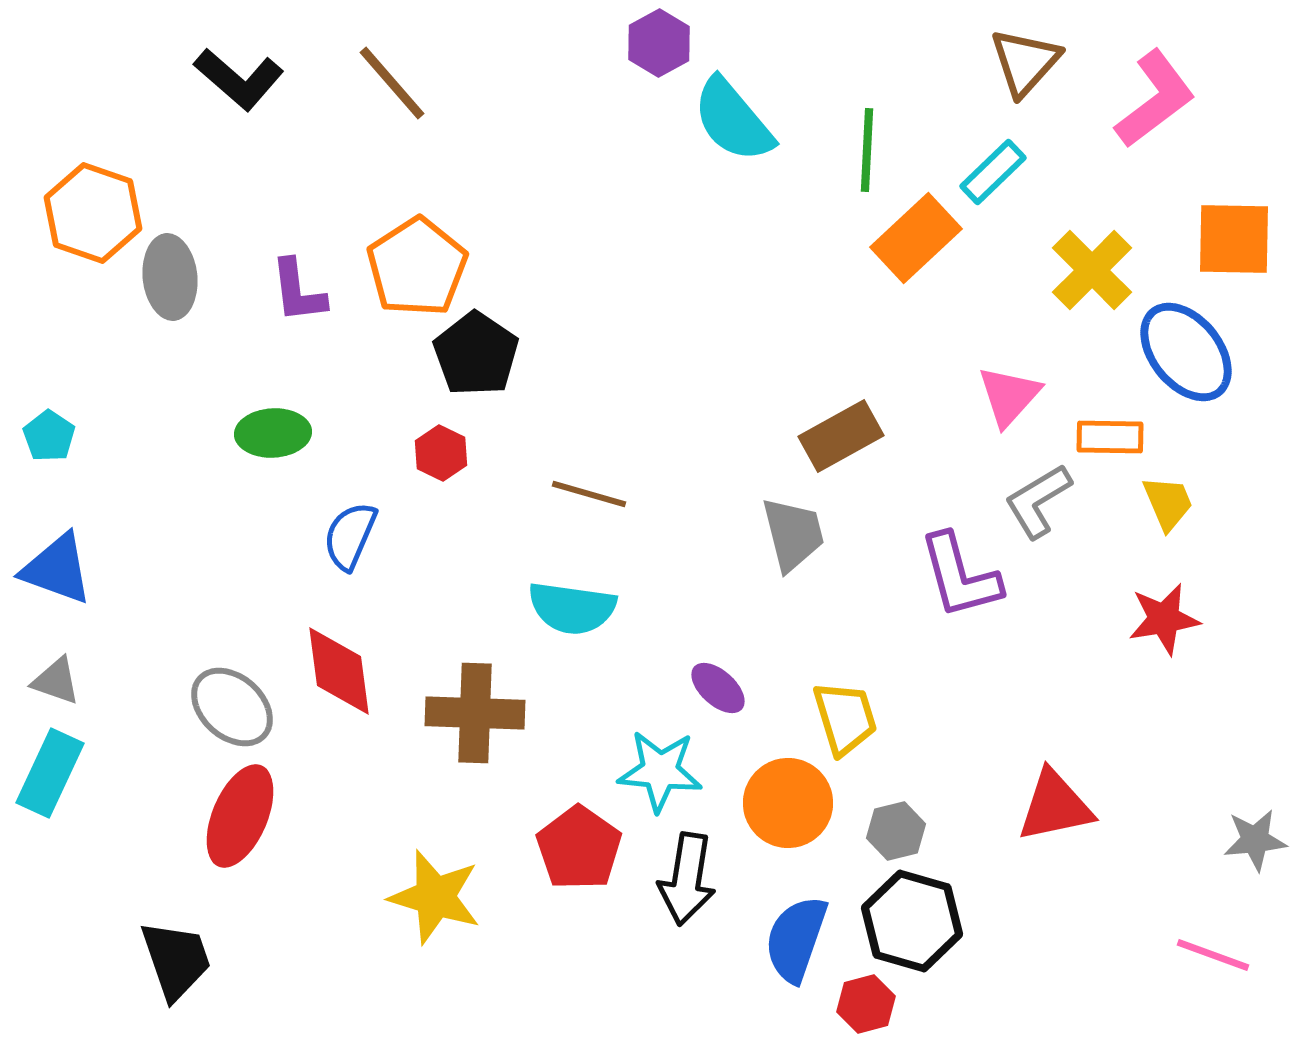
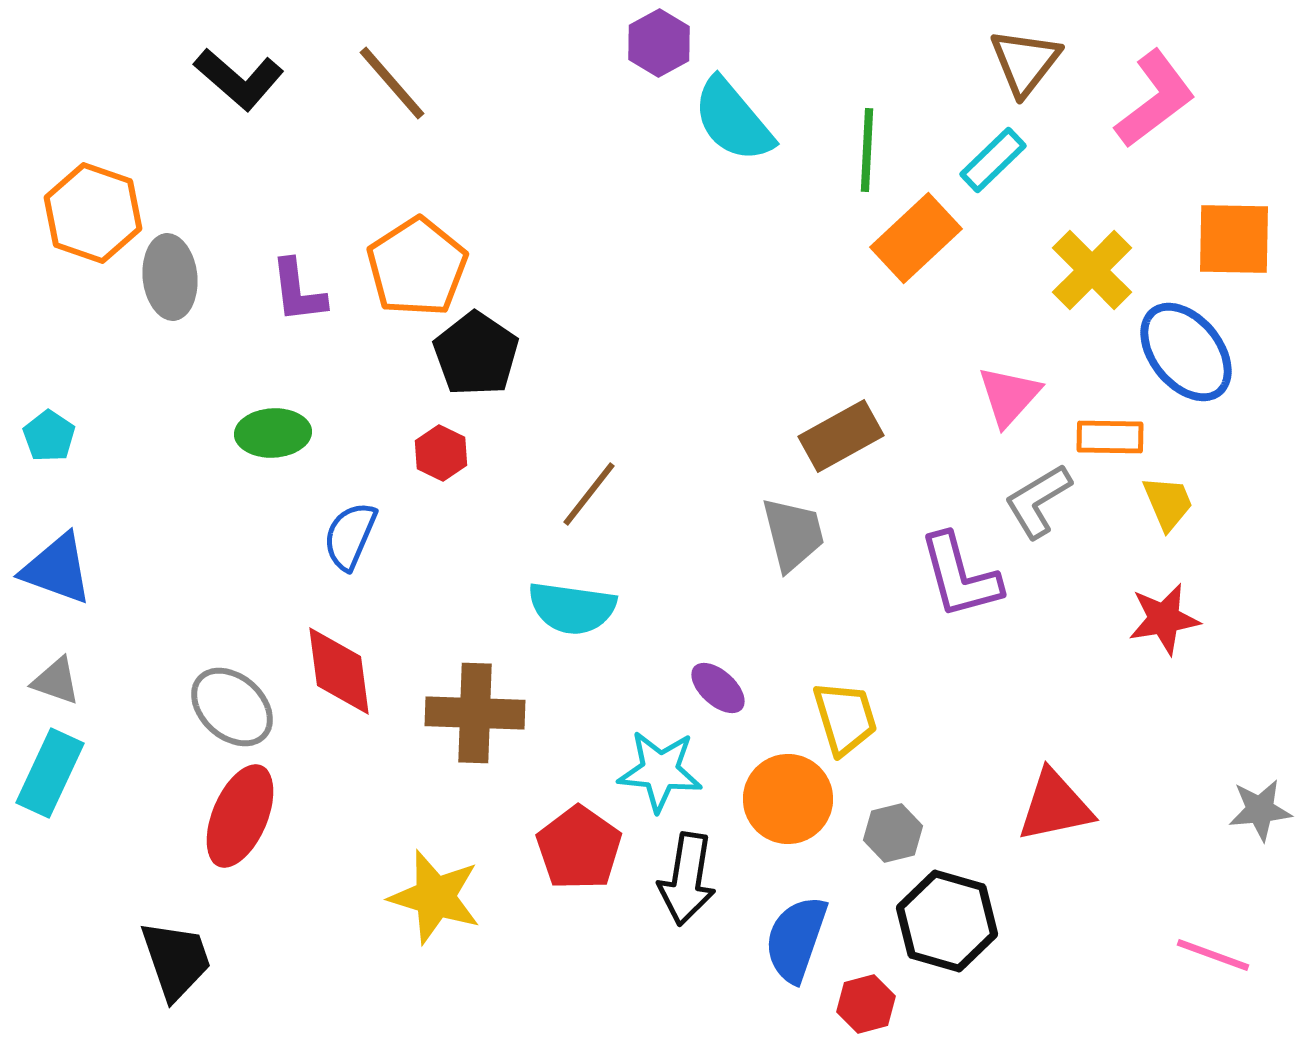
brown triangle at (1025, 62): rotated 4 degrees counterclockwise
cyan rectangle at (993, 172): moved 12 px up
brown line at (589, 494): rotated 68 degrees counterclockwise
orange circle at (788, 803): moved 4 px up
gray hexagon at (896, 831): moved 3 px left, 2 px down
gray star at (1255, 840): moved 5 px right, 30 px up
black hexagon at (912, 921): moved 35 px right
